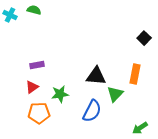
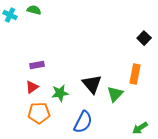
black triangle: moved 4 px left, 8 px down; rotated 45 degrees clockwise
green star: moved 1 px up
blue semicircle: moved 9 px left, 11 px down
